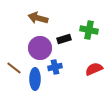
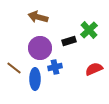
brown arrow: moved 1 px up
green cross: rotated 36 degrees clockwise
black rectangle: moved 5 px right, 2 px down
